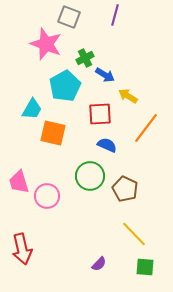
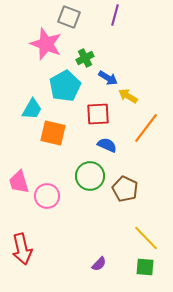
blue arrow: moved 3 px right, 3 px down
red square: moved 2 px left
yellow line: moved 12 px right, 4 px down
